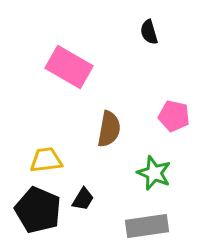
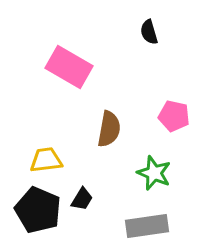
black trapezoid: moved 1 px left
